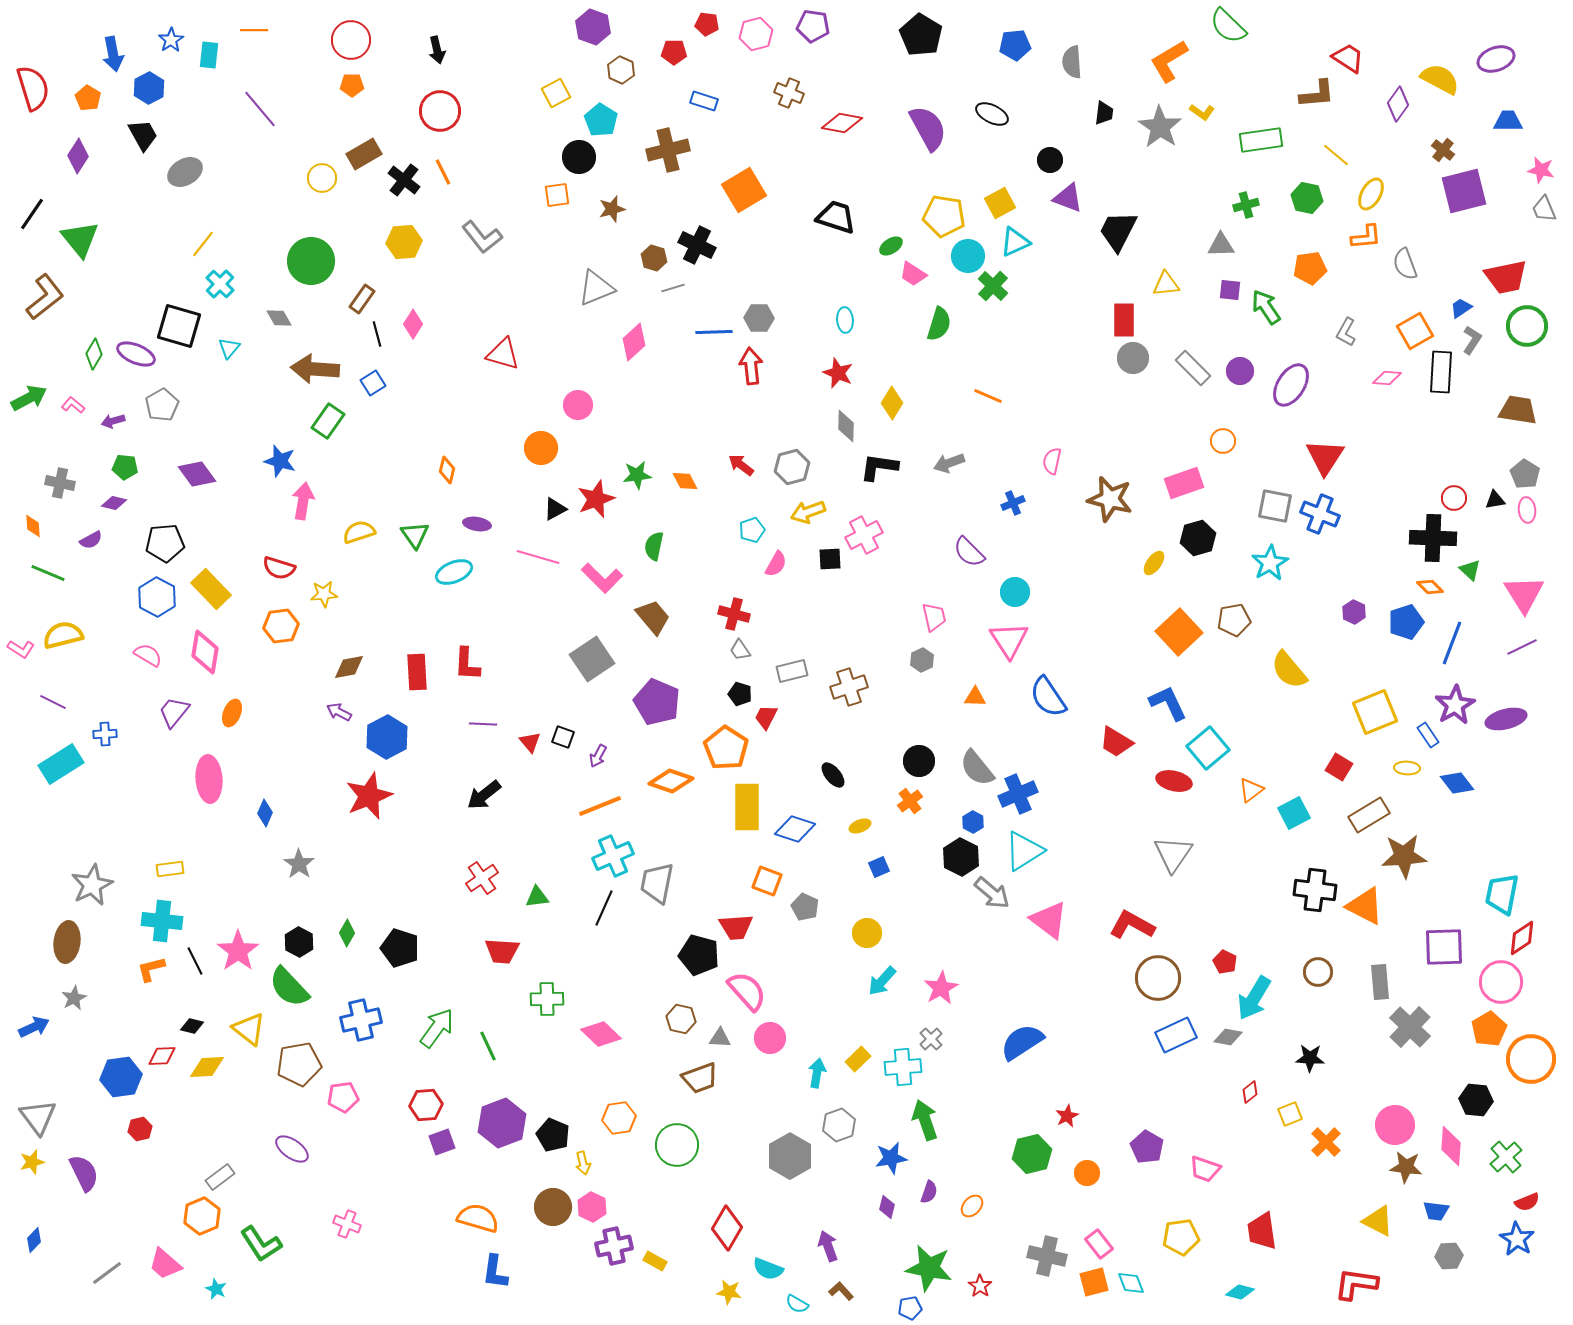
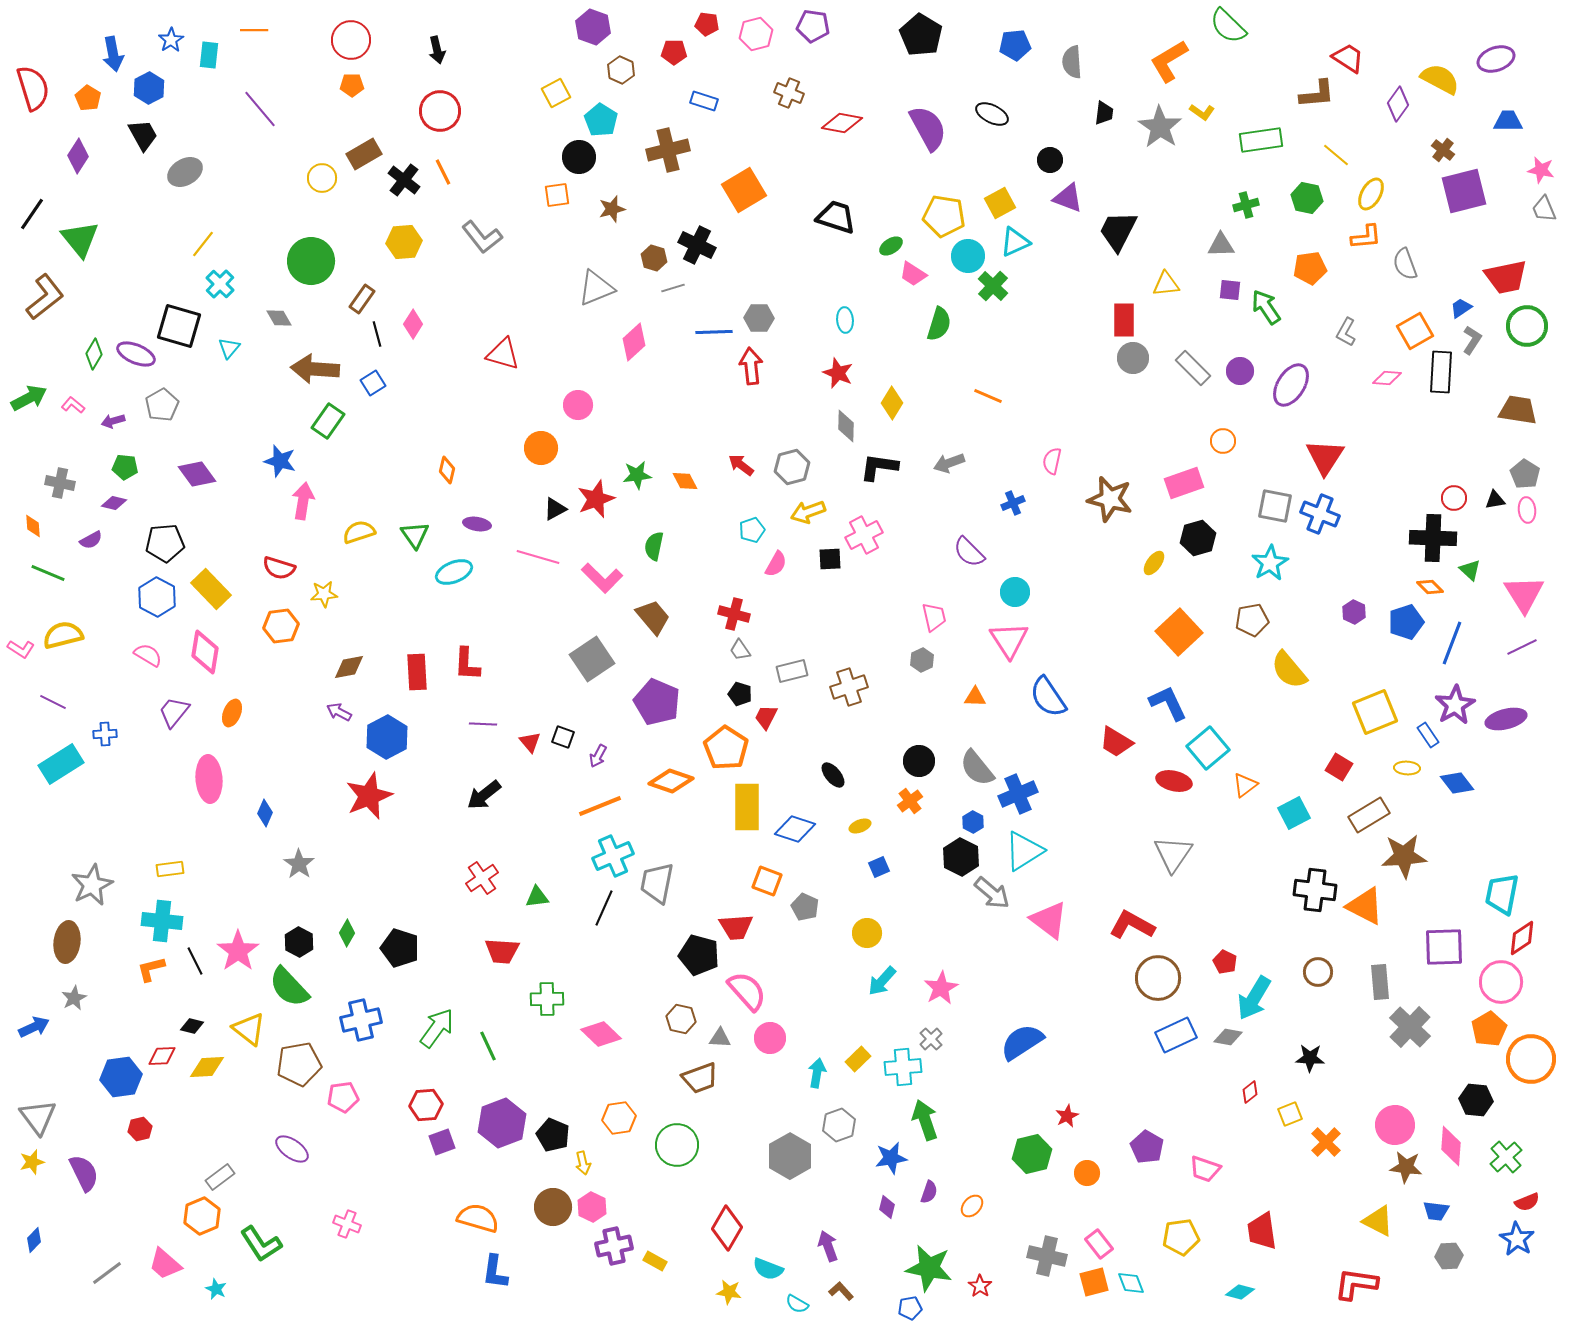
brown pentagon at (1234, 620): moved 18 px right
orange triangle at (1251, 790): moved 6 px left, 5 px up
